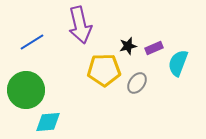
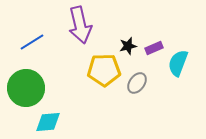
green circle: moved 2 px up
